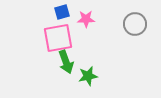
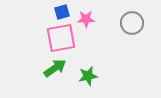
gray circle: moved 3 px left, 1 px up
pink square: moved 3 px right
green arrow: moved 11 px left, 6 px down; rotated 105 degrees counterclockwise
